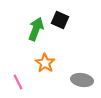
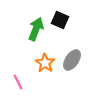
gray ellipse: moved 10 px left, 20 px up; rotated 65 degrees counterclockwise
